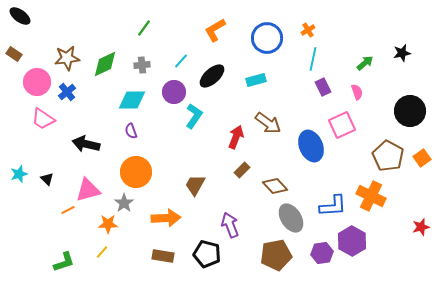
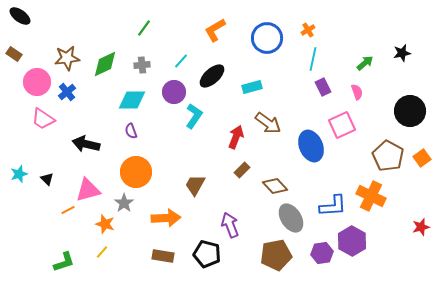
cyan rectangle at (256, 80): moved 4 px left, 7 px down
orange star at (108, 224): moved 3 px left; rotated 18 degrees clockwise
